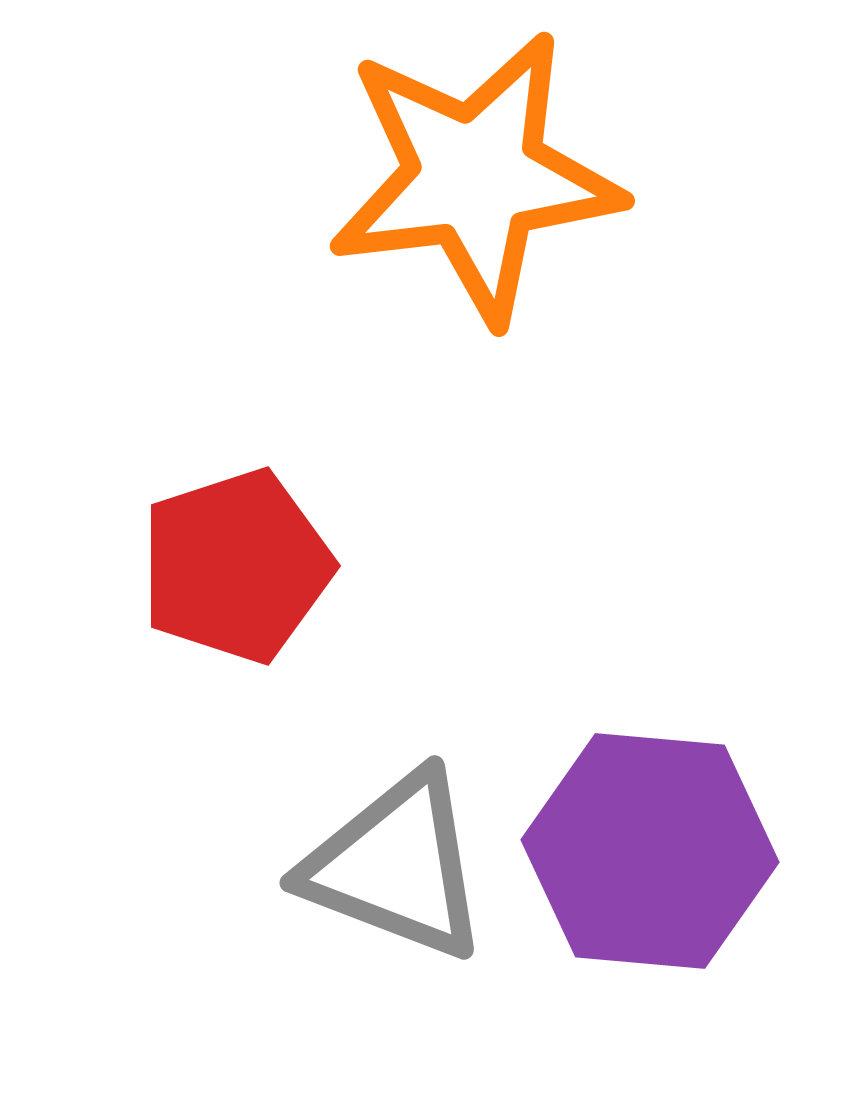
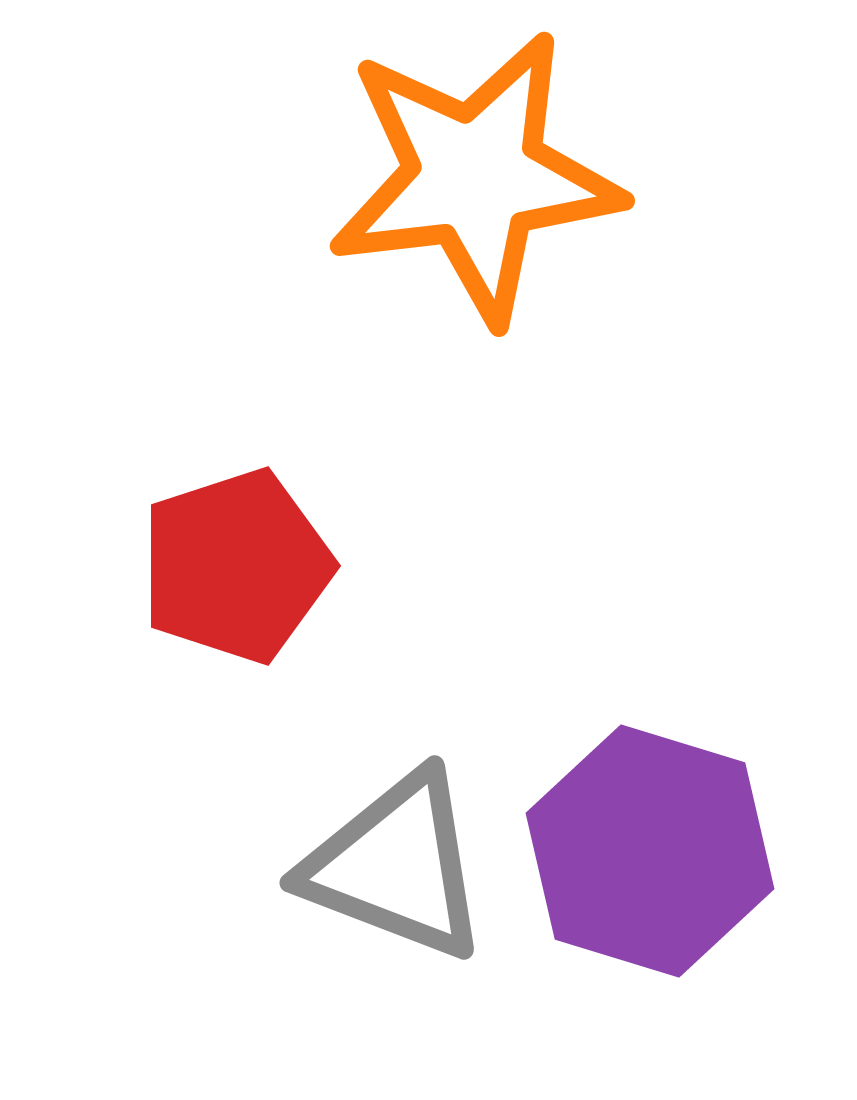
purple hexagon: rotated 12 degrees clockwise
